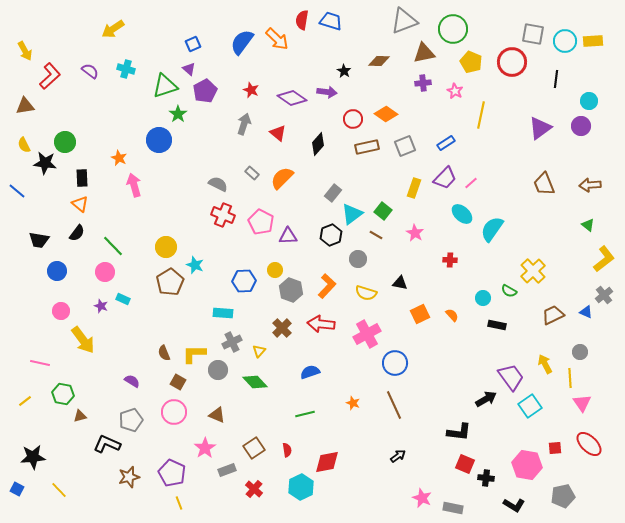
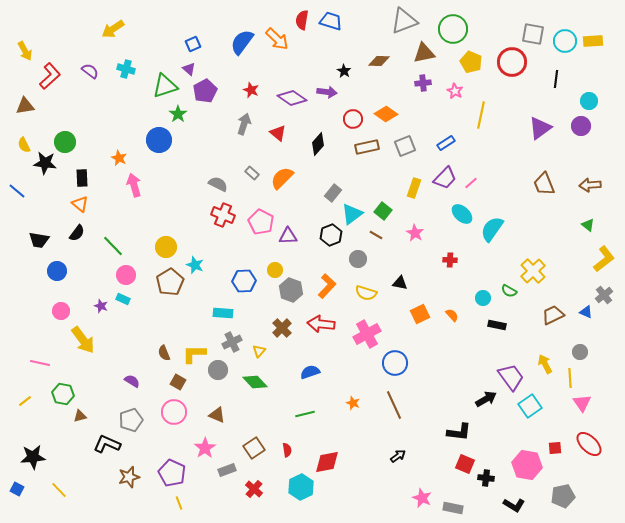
pink circle at (105, 272): moved 21 px right, 3 px down
